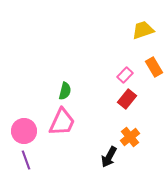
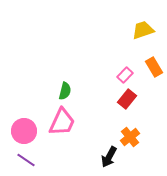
purple line: rotated 36 degrees counterclockwise
